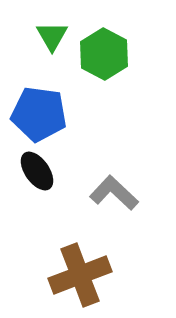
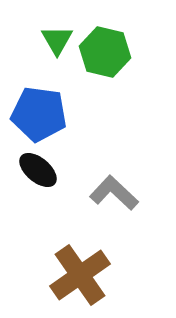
green triangle: moved 5 px right, 4 px down
green hexagon: moved 1 px right, 2 px up; rotated 15 degrees counterclockwise
black ellipse: moved 1 px right, 1 px up; rotated 15 degrees counterclockwise
brown cross: rotated 14 degrees counterclockwise
